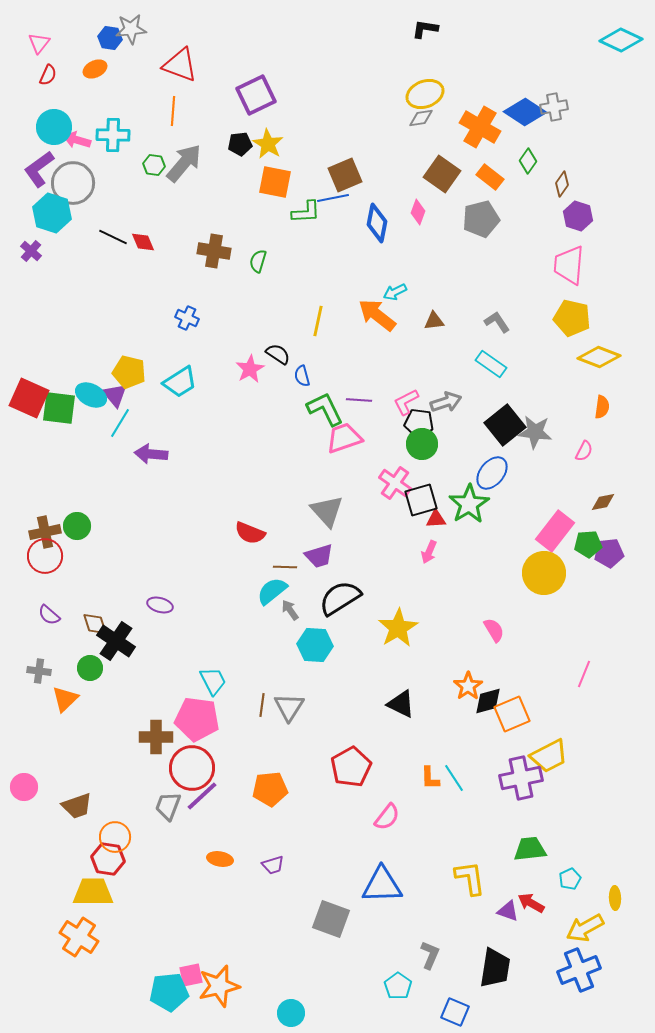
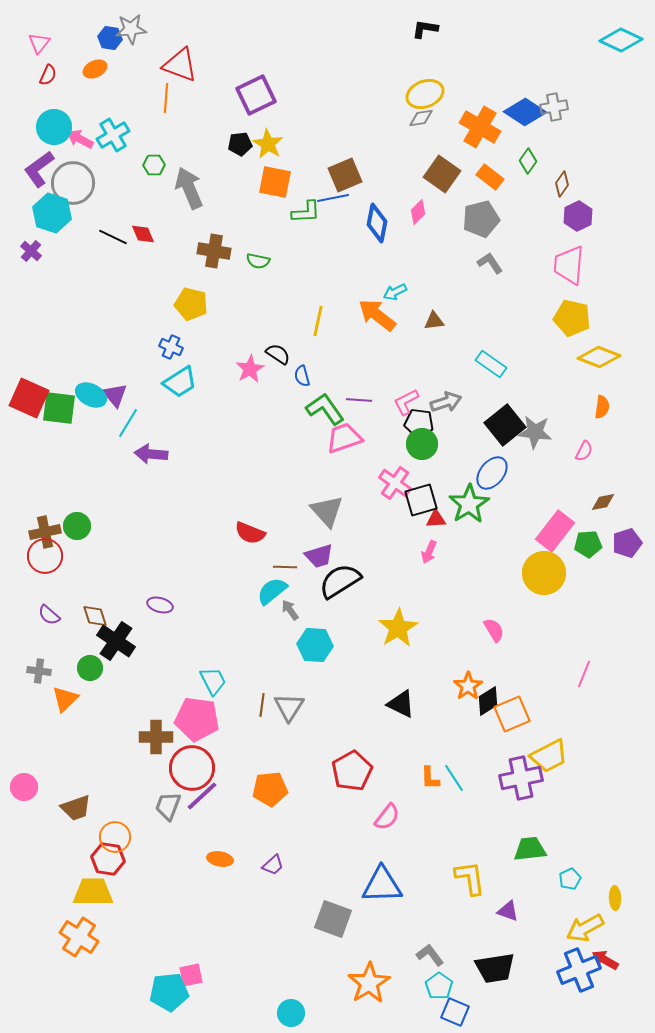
orange line at (173, 111): moved 7 px left, 13 px up
cyan cross at (113, 135): rotated 32 degrees counterclockwise
pink arrow at (77, 140): moved 3 px right, 1 px up; rotated 12 degrees clockwise
gray arrow at (184, 163): moved 5 px right, 25 px down; rotated 63 degrees counterclockwise
green hexagon at (154, 165): rotated 10 degrees counterclockwise
pink diamond at (418, 212): rotated 25 degrees clockwise
purple hexagon at (578, 216): rotated 16 degrees clockwise
red diamond at (143, 242): moved 8 px up
green semicircle at (258, 261): rotated 95 degrees counterclockwise
blue cross at (187, 318): moved 16 px left, 29 px down
gray L-shape at (497, 322): moved 7 px left, 59 px up
yellow pentagon at (129, 372): moved 62 px right, 68 px up
green L-shape at (325, 409): rotated 9 degrees counterclockwise
cyan line at (120, 423): moved 8 px right
purple pentagon at (609, 553): moved 18 px right, 10 px up; rotated 12 degrees counterclockwise
black semicircle at (340, 598): moved 17 px up
brown diamond at (95, 624): moved 8 px up
black diamond at (488, 701): rotated 16 degrees counterclockwise
red pentagon at (351, 767): moved 1 px right, 4 px down
brown trapezoid at (77, 806): moved 1 px left, 2 px down
purple trapezoid at (273, 865): rotated 25 degrees counterclockwise
red arrow at (531, 903): moved 74 px right, 57 px down
gray square at (331, 919): moved 2 px right
gray L-shape at (430, 955): rotated 60 degrees counterclockwise
black trapezoid at (495, 968): rotated 72 degrees clockwise
orange star at (219, 986): moved 150 px right, 3 px up; rotated 18 degrees counterclockwise
cyan pentagon at (398, 986): moved 41 px right
